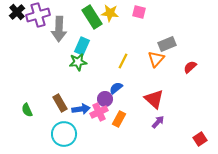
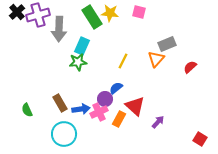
red triangle: moved 19 px left, 7 px down
red square: rotated 24 degrees counterclockwise
